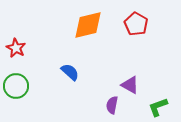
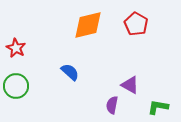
green L-shape: rotated 30 degrees clockwise
